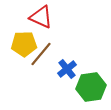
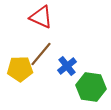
yellow pentagon: moved 4 px left, 25 px down
blue cross: moved 3 px up
green hexagon: rotated 16 degrees clockwise
